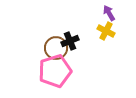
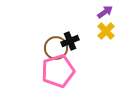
purple arrow: moved 4 px left, 1 px up; rotated 84 degrees clockwise
yellow cross: rotated 18 degrees clockwise
pink pentagon: moved 3 px right
